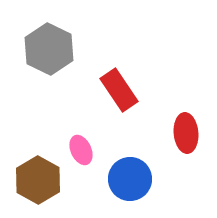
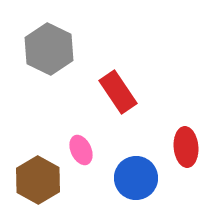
red rectangle: moved 1 px left, 2 px down
red ellipse: moved 14 px down
blue circle: moved 6 px right, 1 px up
